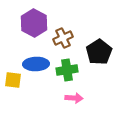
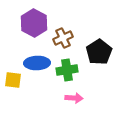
blue ellipse: moved 1 px right, 1 px up
